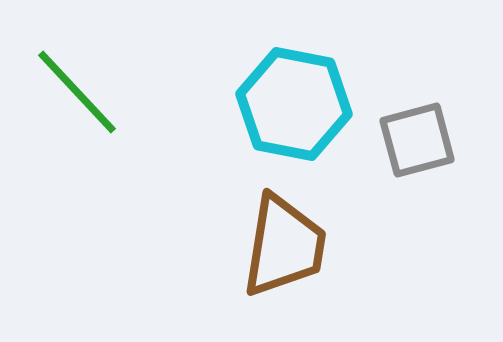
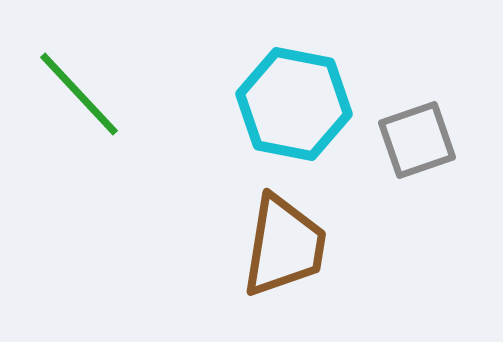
green line: moved 2 px right, 2 px down
gray square: rotated 4 degrees counterclockwise
